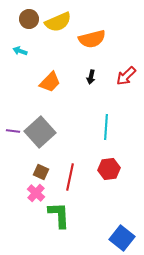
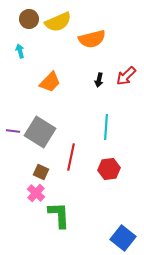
cyan arrow: rotated 56 degrees clockwise
black arrow: moved 8 px right, 3 px down
gray square: rotated 16 degrees counterclockwise
red line: moved 1 px right, 20 px up
blue square: moved 1 px right
